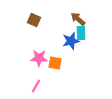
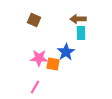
brown arrow: rotated 42 degrees counterclockwise
blue star: moved 5 px left, 11 px down; rotated 18 degrees counterclockwise
orange square: moved 2 px left, 1 px down
pink line: moved 1 px left, 1 px down
